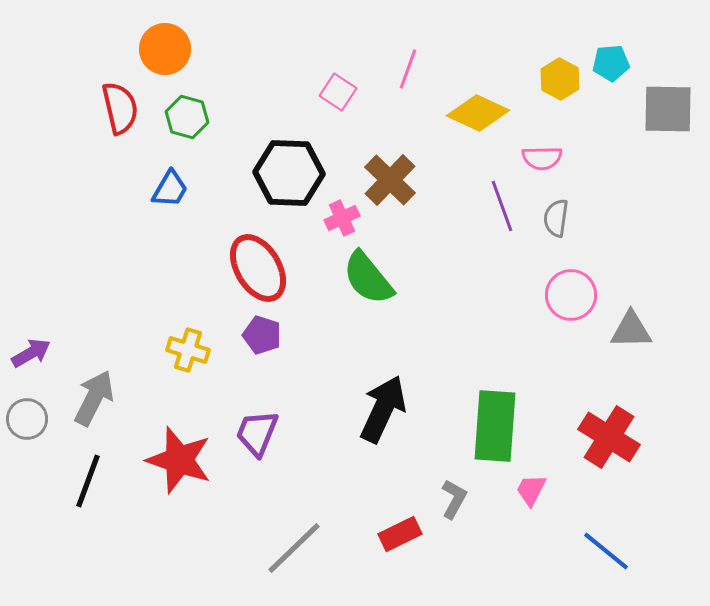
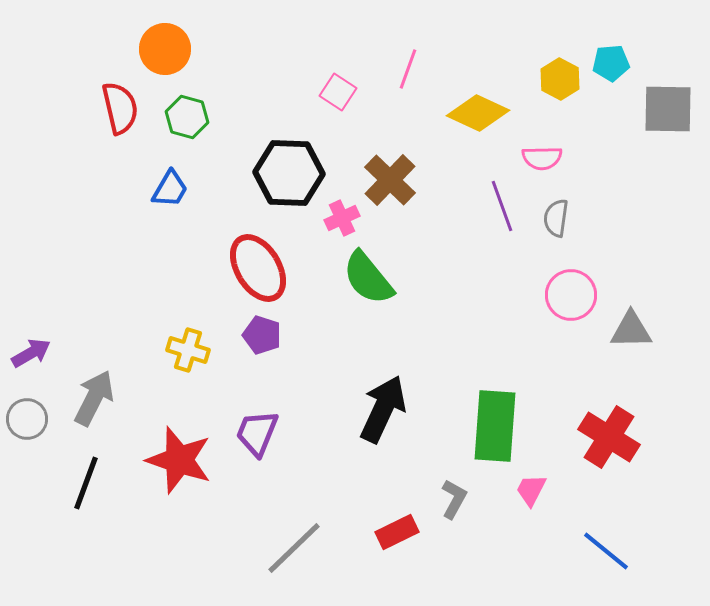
black line: moved 2 px left, 2 px down
red rectangle: moved 3 px left, 2 px up
